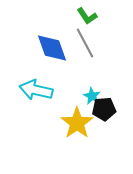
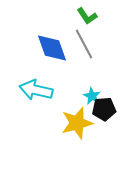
gray line: moved 1 px left, 1 px down
yellow star: rotated 20 degrees clockwise
